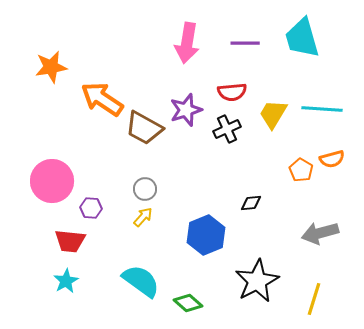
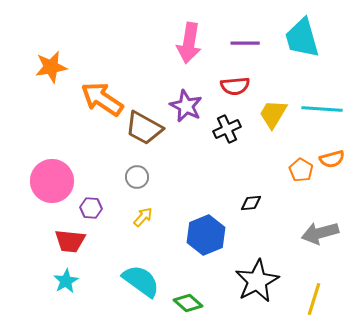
pink arrow: moved 2 px right
red semicircle: moved 3 px right, 6 px up
purple star: moved 4 px up; rotated 28 degrees counterclockwise
gray circle: moved 8 px left, 12 px up
